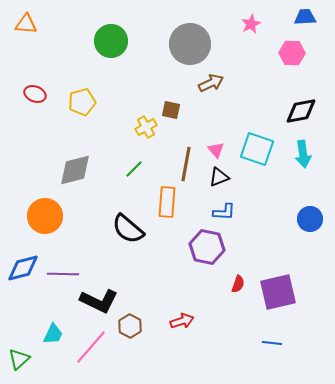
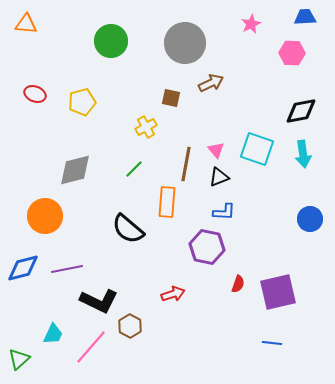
gray circle: moved 5 px left, 1 px up
brown square: moved 12 px up
purple line: moved 4 px right, 5 px up; rotated 12 degrees counterclockwise
red arrow: moved 9 px left, 27 px up
